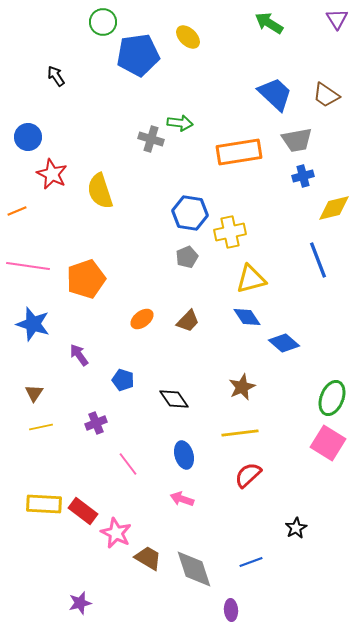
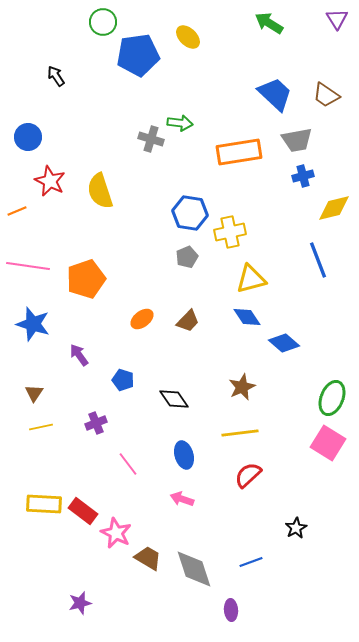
red star at (52, 174): moved 2 px left, 7 px down
